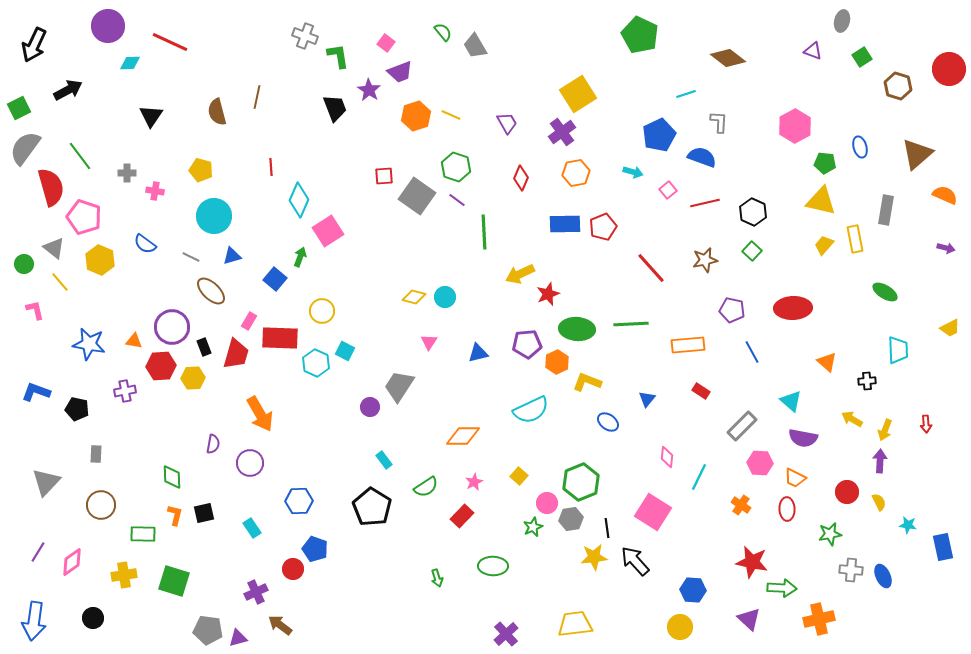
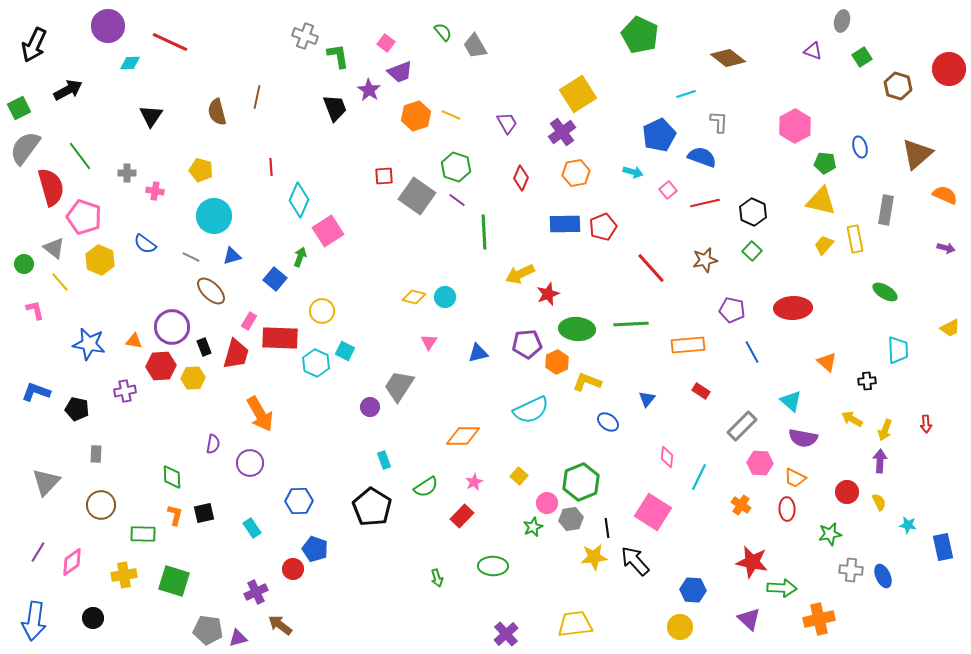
cyan rectangle at (384, 460): rotated 18 degrees clockwise
